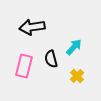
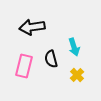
cyan arrow: rotated 120 degrees clockwise
yellow cross: moved 1 px up
